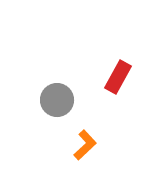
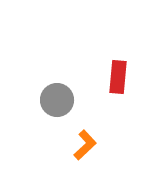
red rectangle: rotated 24 degrees counterclockwise
